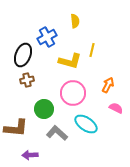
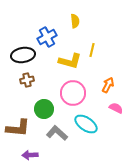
black ellipse: rotated 60 degrees clockwise
brown L-shape: moved 2 px right
